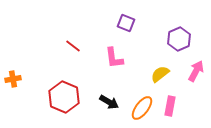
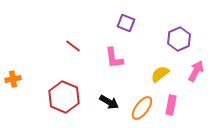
pink rectangle: moved 1 px right, 1 px up
